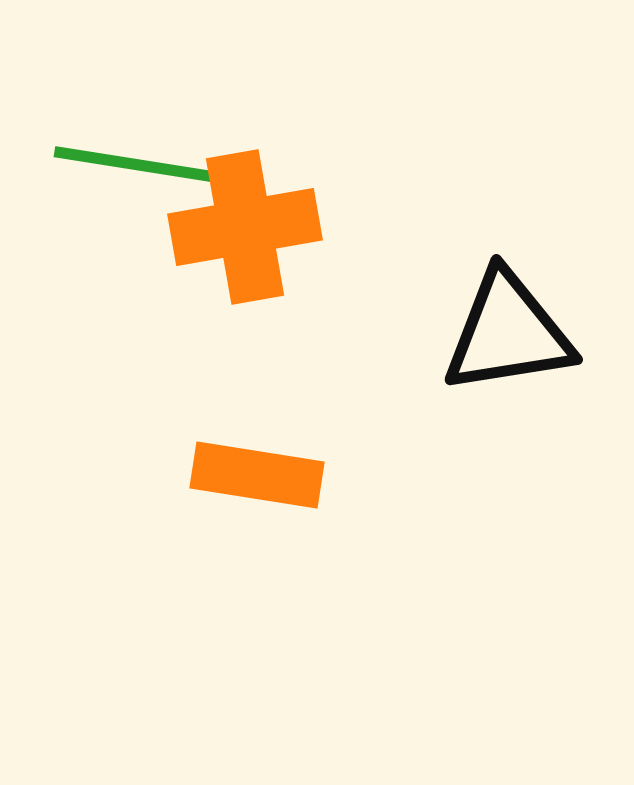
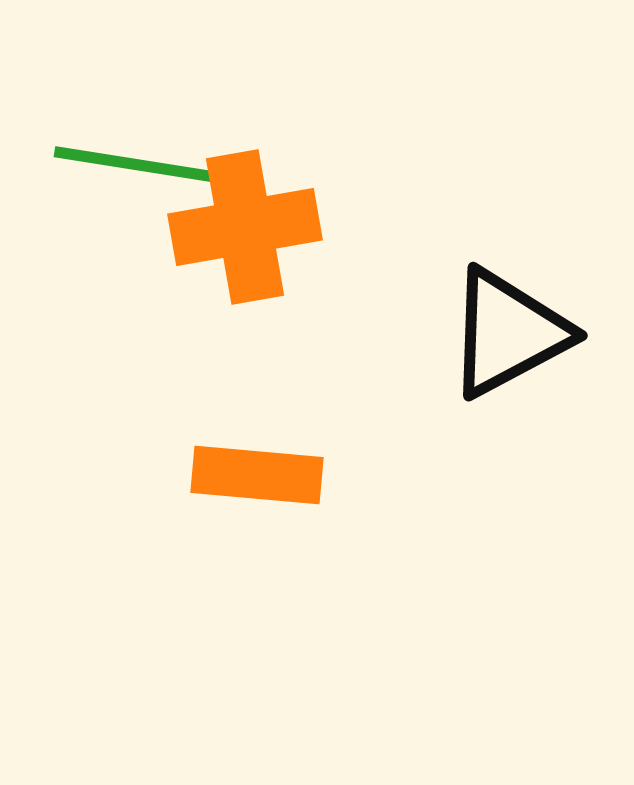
black triangle: rotated 19 degrees counterclockwise
orange rectangle: rotated 4 degrees counterclockwise
